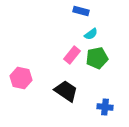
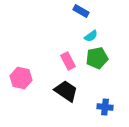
blue rectangle: rotated 14 degrees clockwise
cyan semicircle: moved 2 px down
pink rectangle: moved 4 px left, 6 px down; rotated 66 degrees counterclockwise
